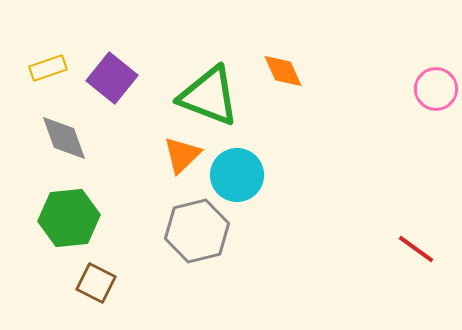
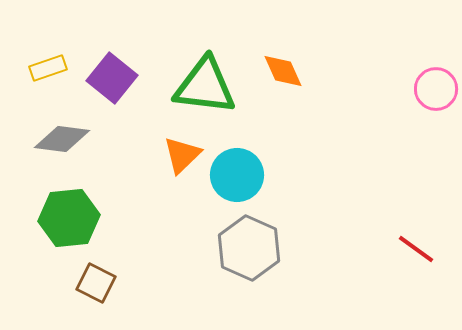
green triangle: moved 4 px left, 10 px up; rotated 14 degrees counterclockwise
gray diamond: moved 2 px left, 1 px down; rotated 62 degrees counterclockwise
gray hexagon: moved 52 px right, 17 px down; rotated 22 degrees counterclockwise
